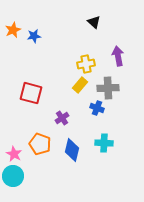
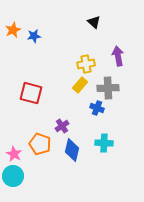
purple cross: moved 8 px down
